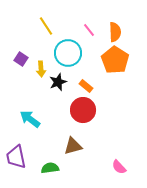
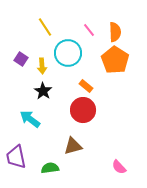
yellow line: moved 1 px left, 1 px down
yellow arrow: moved 1 px right, 3 px up
black star: moved 15 px left, 9 px down; rotated 18 degrees counterclockwise
